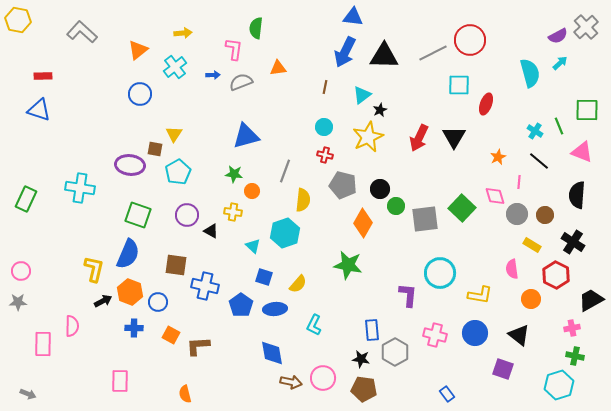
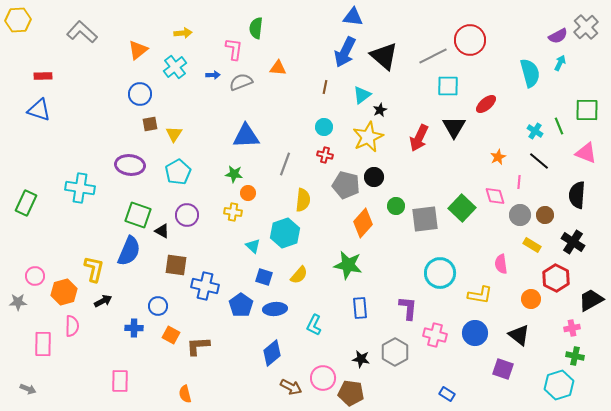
yellow hexagon at (18, 20): rotated 15 degrees counterclockwise
gray line at (433, 53): moved 3 px down
black triangle at (384, 56): rotated 40 degrees clockwise
cyan arrow at (560, 63): rotated 21 degrees counterclockwise
orange triangle at (278, 68): rotated 12 degrees clockwise
cyan square at (459, 85): moved 11 px left, 1 px down
red ellipse at (486, 104): rotated 30 degrees clockwise
blue triangle at (246, 136): rotated 12 degrees clockwise
black triangle at (454, 137): moved 10 px up
brown square at (155, 149): moved 5 px left, 25 px up; rotated 21 degrees counterclockwise
pink triangle at (582, 152): moved 4 px right, 1 px down
gray line at (285, 171): moved 7 px up
gray pentagon at (343, 185): moved 3 px right
black circle at (380, 189): moved 6 px left, 12 px up
orange circle at (252, 191): moved 4 px left, 2 px down
green rectangle at (26, 199): moved 4 px down
gray circle at (517, 214): moved 3 px right, 1 px down
orange diamond at (363, 223): rotated 12 degrees clockwise
black triangle at (211, 231): moved 49 px left
blue semicircle at (128, 254): moved 1 px right, 3 px up
pink semicircle at (512, 269): moved 11 px left, 5 px up
pink circle at (21, 271): moved 14 px right, 5 px down
red hexagon at (556, 275): moved 3 px down
yellow semicircle at (298, 284): moved 1 px right, 9 px up
orange hexagon at (130, 292): moved 66 px left; rotated 25 degrees clockwise
purple L-shape at (408, 295): moved 13 px down
blue circle at (158, 302): moved 4 px down
blue rectangle at (372, 330): moved 12 px left, 22 px up
blue diamond at (272, 353): rotated 60 degrees clockwise
brown arrow at (291, 382): moved 5 px down; rotated 15 degrees clockwise
brown pentagon at (364, 389): moved 13 px left, 4 px down
gray arrow at (28, 394): moved 5 px up
blue rectangle at (447, 394): rotated 21 degrees counterclockwise
